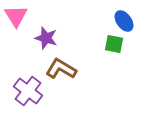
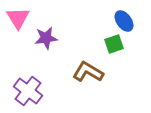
pink triangle: moved 2 px right, 2 px down
purple star: rotated 25 degrees counterclockwise
green square: rotated 30 degrees counterclockwise
brown L-shape: moved 27 px right, 3 px down
